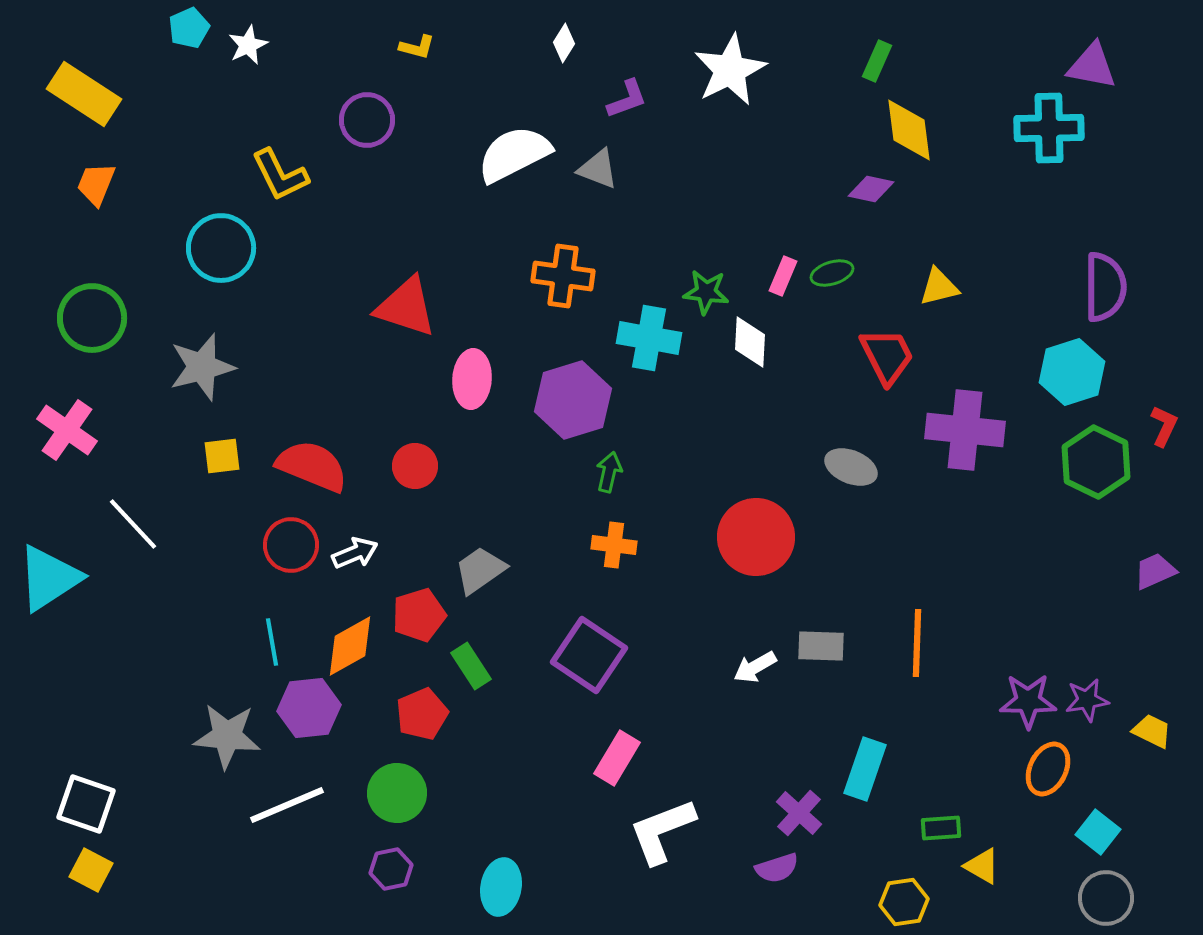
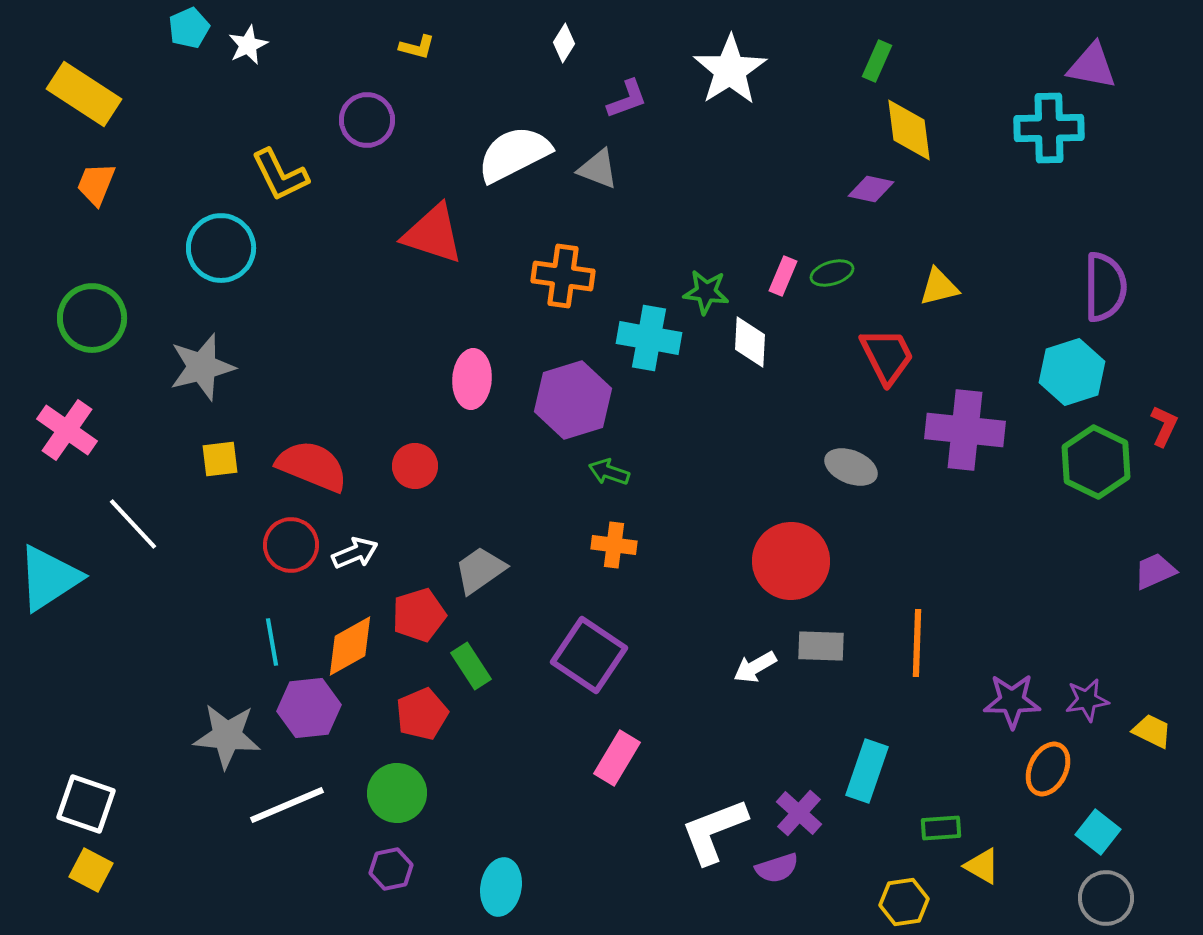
white star at (730, 70): rotated 6 degrees counterclockwise
red triangle at (406, 307): moved 27 px right, 73 px up
yellow square at (222, 456): moved 2 px left, 3 px down
green arrow at (609, 472): rotated 84 degrees counterclockwise
red circle at (756, 537): moved 35 px right, 24 px down
purple star at (1028, 701): moved 16 px left
cyan rectangle at (865, 769): moved 2 px right, 2 px down
white L-shape at (662, 831): moved 52 px right
